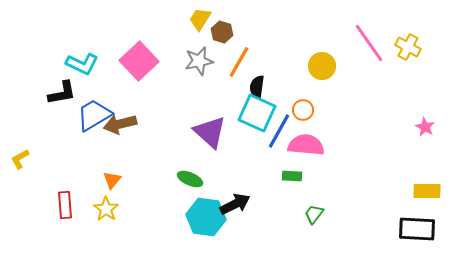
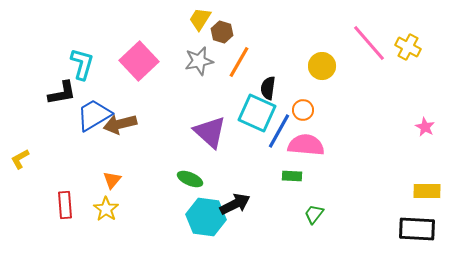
pink line: rotated 6 degrees counterclockwise
cyan L-shape: rotated 100 degrees counterclockwise
black semicircle: moved 11 px right, 1 px down
